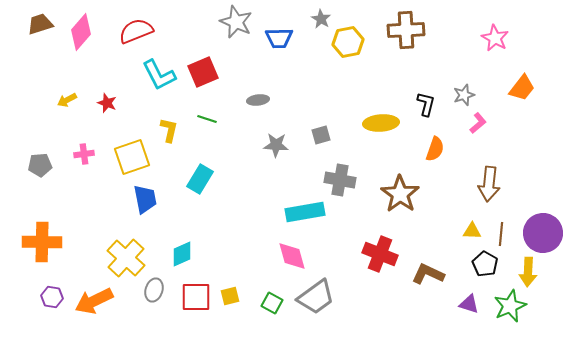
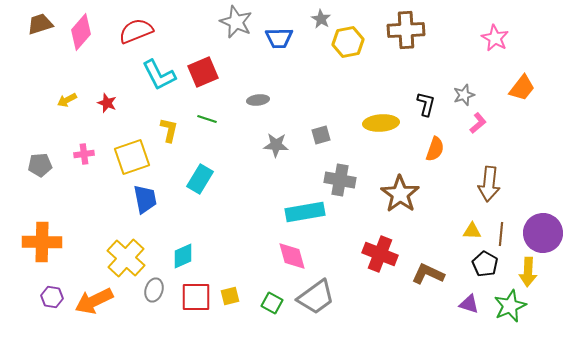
cyan diamond at (182, 254): moved 1 px right, 2 px down
